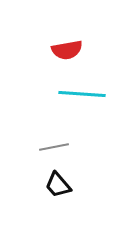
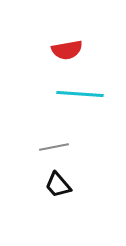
cyan line: moved 2 px left
